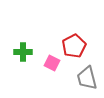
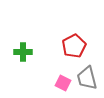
pink square: moved 11 px right, 20 px down
